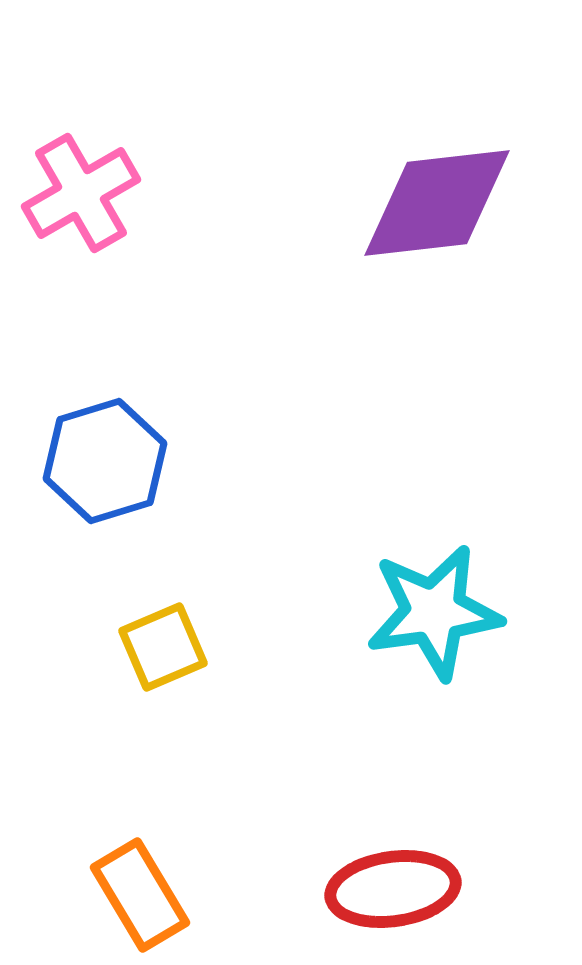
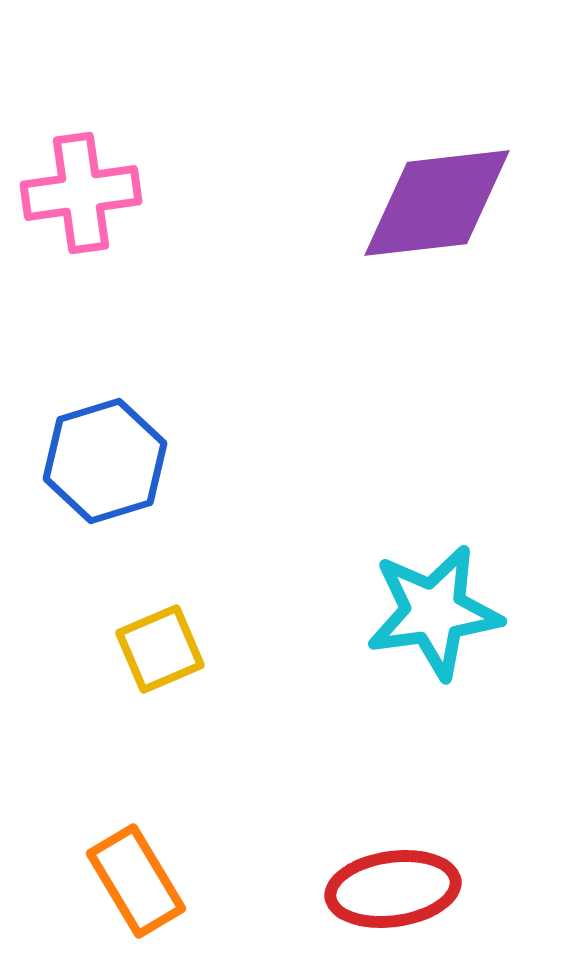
pink cross: rotated 22 degrees clockwise
yellow square: moved 3 px left, 2 px down
orange rectangle: moved 4 px left, 14 px up
